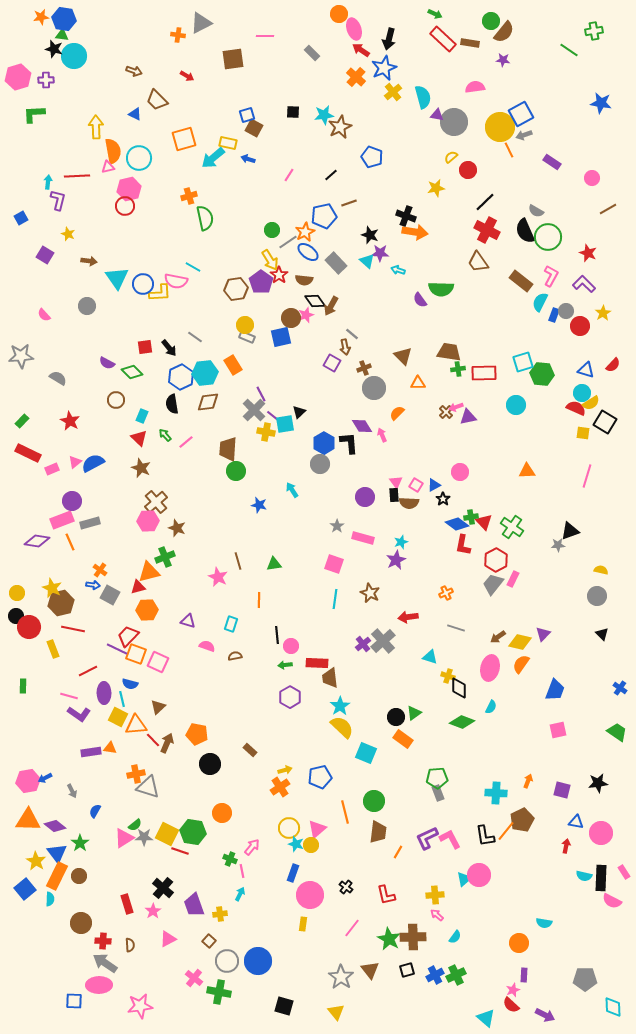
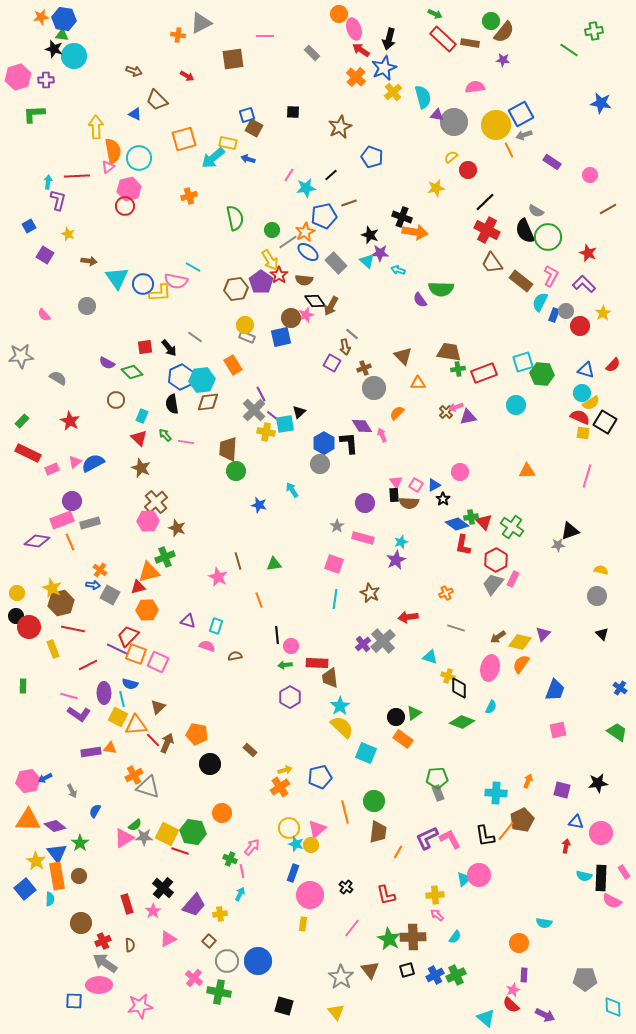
cyan star at (324, 115): moved 18 px left, 73 px down
yellow circle at (500, 127): moved 4 px left, 2 px up
pink triangle at (108, 167): rotated 24 degrees counterclockwise
pink circle at (592, 178): moved 2 px left, 3 px up
black cross at (406, 216): moved 4 px left, 1 px down
blue square at (21, 218): moved 8 px right, 8 px down
green semicircle at (205, 218): moved 30 px right
brown trapezoid at (478, 262): moved 14 px right, 1 px down
cyan hexagon at (205, 373): moved 3 px left, 7 px down
red rectangle at (484, 373): rotated 20 degrees counterclockwise
red semicircle at (576, 408): moved 4 px right, 9 px down
pink line at (186, 442): rotated 49 degrees clockwise
purple circle at (365, 497): moved 6 px down
orange line at (259, 600): rotated 21 degrees counterclockwise
cyan rectangle at (231, 624): moved 15 px left, 2 px down
red line at (88, 671): moved 6 px up
orange cross at (136, 774): moved 2 px left, 1 px down; rotated 18 degrees counterclockwise
orange rectangle at (57, 876): rotated 36 degrees counterclockwise
purple trapezoid at (194, 905): rotated 120 degrees counterclockwise
red cross at (103, 941): rotated 28 degrees counterclockwise
